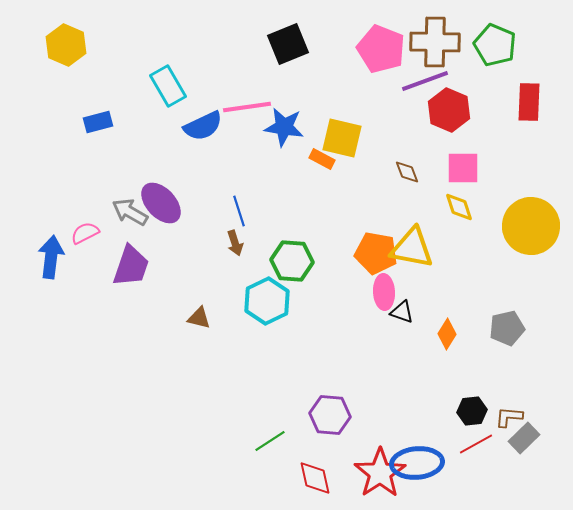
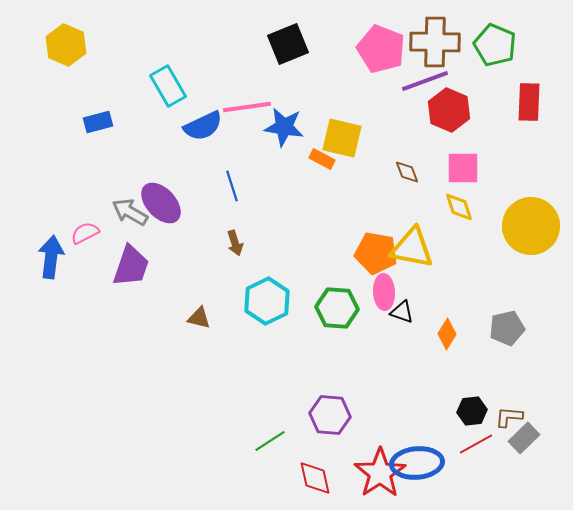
blue line at (239, 211): moved 7 px left, 25 px up
green hexagon at (292, 261): moved 45 px right, 47 px down
